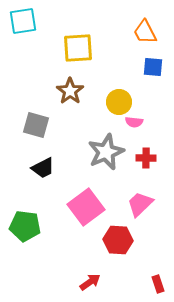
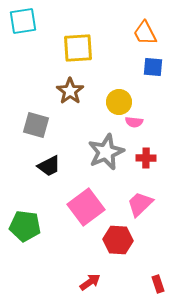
orange trapezoid: moved 1 px down
black trapezoid: moved 6 px right, 2 px up
